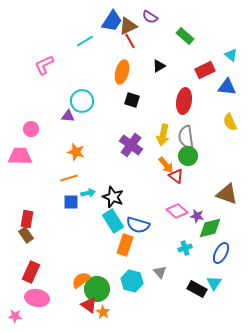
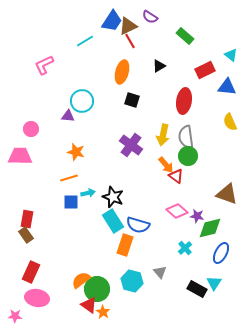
cyan cross at (185, 248): rotated 24 degrees counterclockwise
